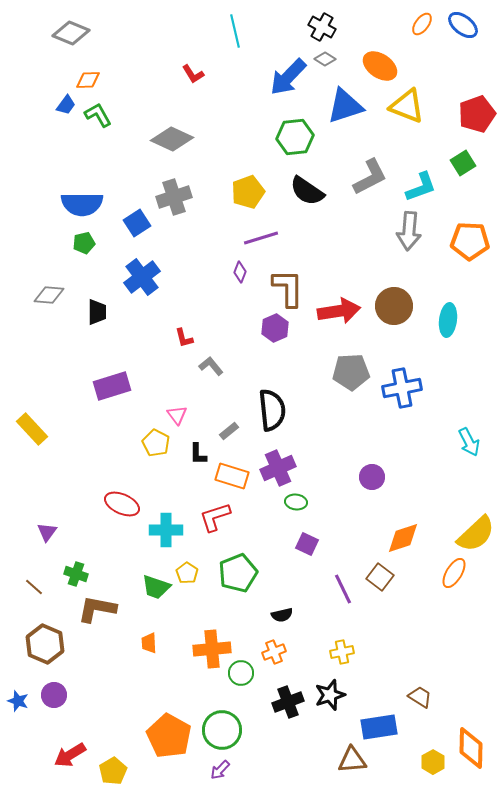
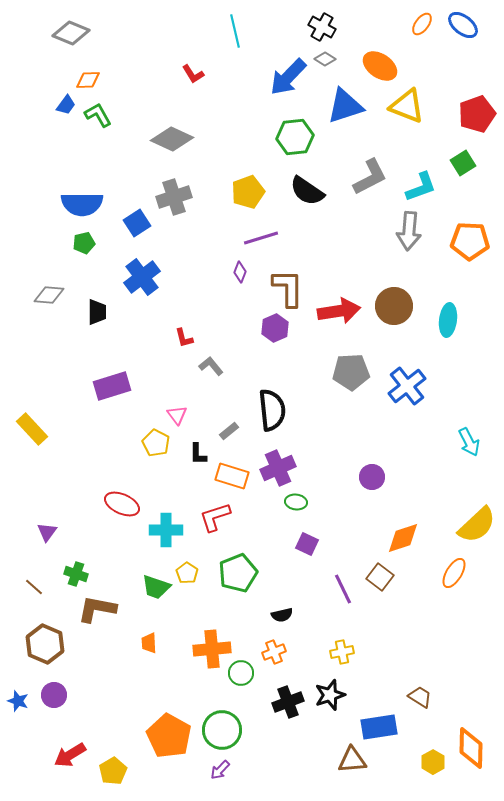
blue cross at (402, 388): moved 5 px right, 2 px up; rotated 27 degrees counterclockwise
yellow semicircle at (476, 534): moved 1 px right, 9 px up
